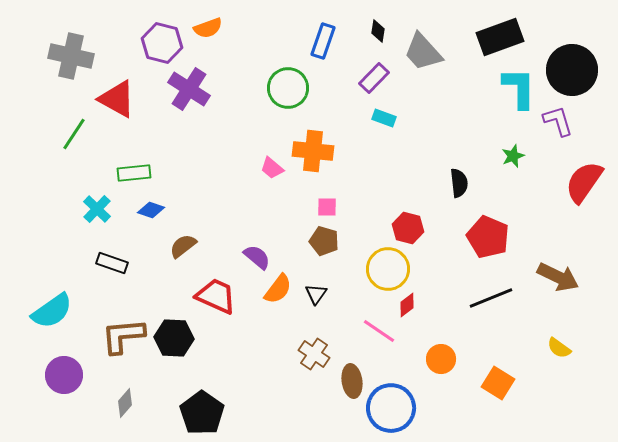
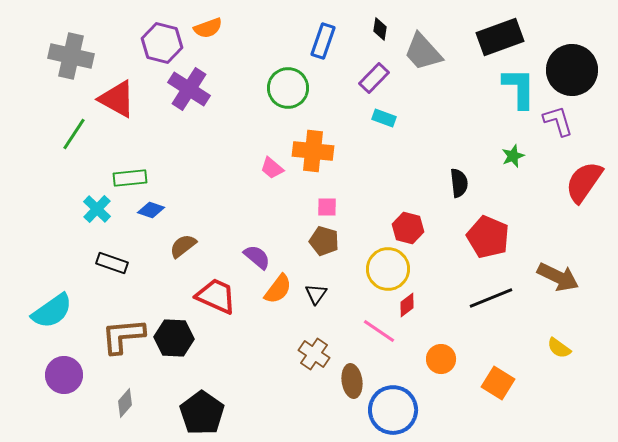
black diamond at (378, 31): moved 2 px right, 2 px up
green rectangle at (134, 173): moved 4 px left, 5 px down
blue circle at (391, 408): moved 2 px right, 2 px down
